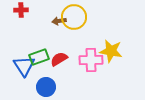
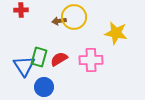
yellow star: moved 5 px right, 18 px up
green rectangle: rotated 54 degrees counterclockwise
blue circle: moved 2 px left
